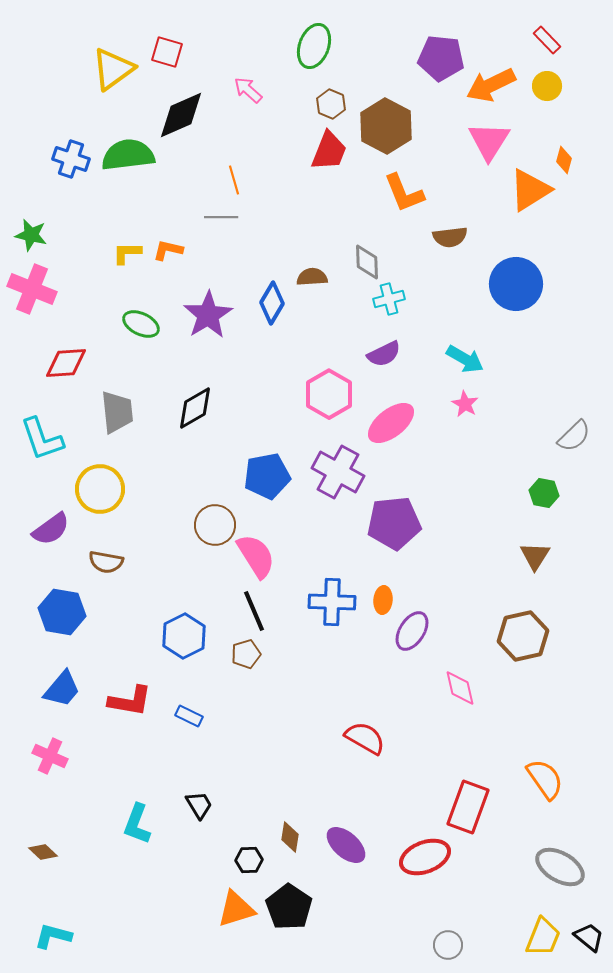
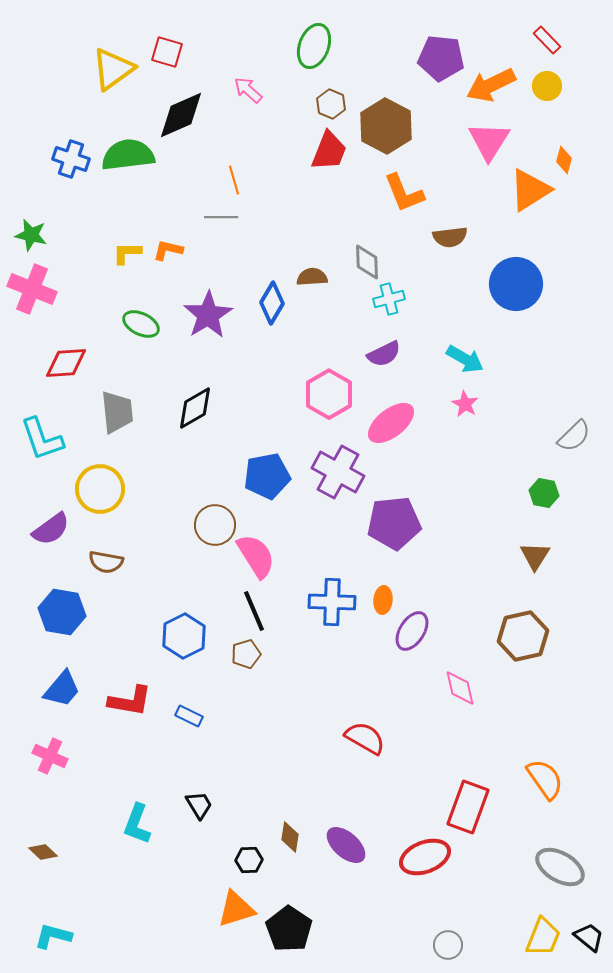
black pentagon at (289, 907): moved 22 px down
